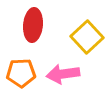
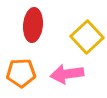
pink arrow: moved 4 px right
